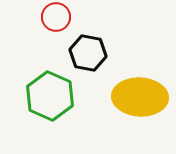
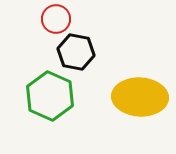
red circle: moved 2 px down
black hexagon: moved 12 px left, 1 px up
